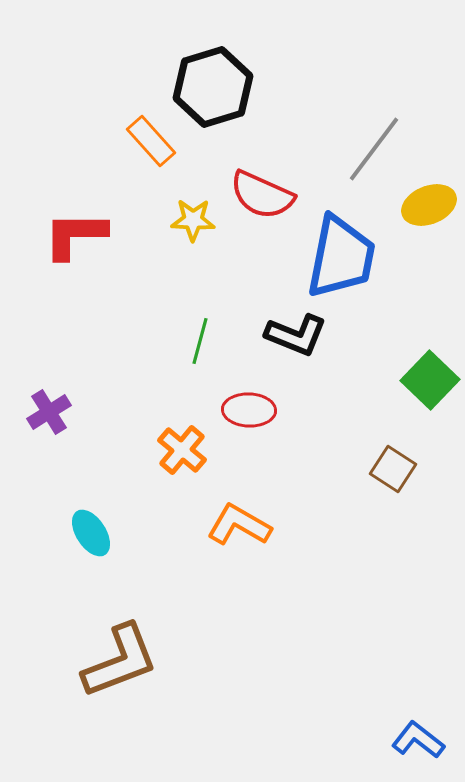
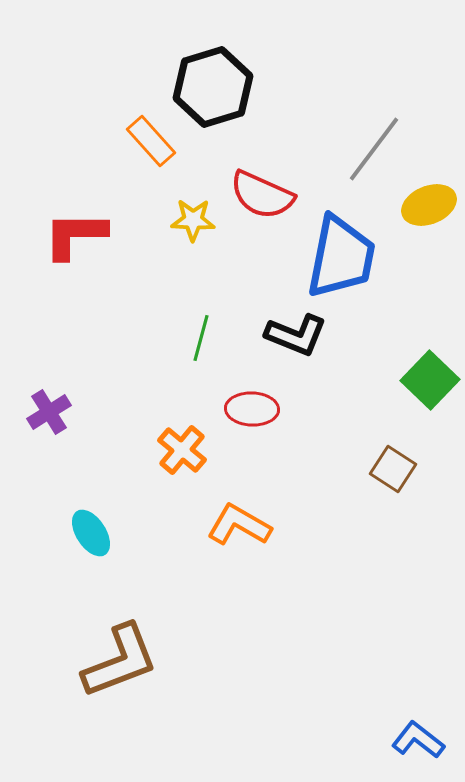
green line: moved 1 px right, 3 px up
red ellipse: moved 3 px right, 1 px up
